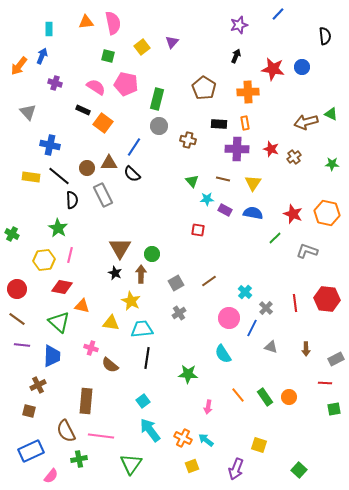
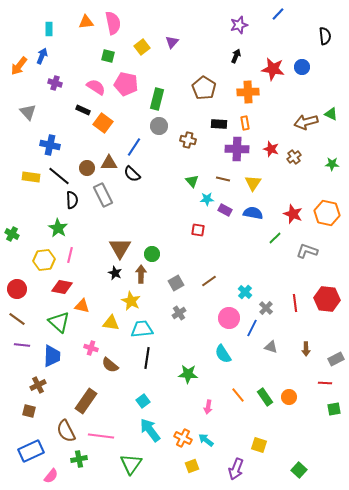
brown rectangle at (86, 401): rotated 30 degrees clockwise
